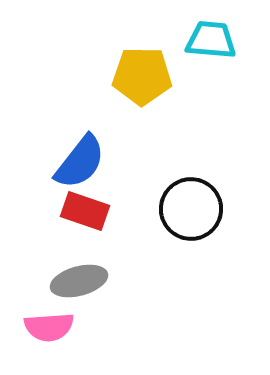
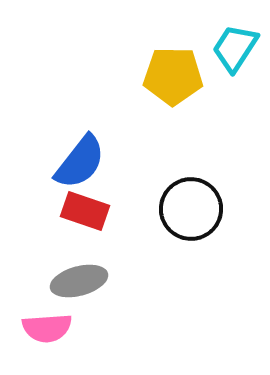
cyan trapezoid: moved 24 px right, 8 px down; rotated 62 degrees counterclockwise
yellow pentagon: moved 31 px right
pink semicircle: moved 2 px left, 1 px down
